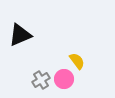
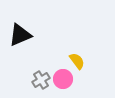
pink circle: moved 1 px left
